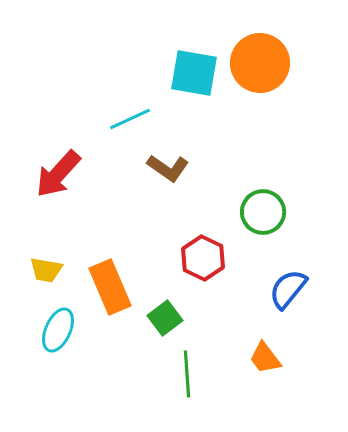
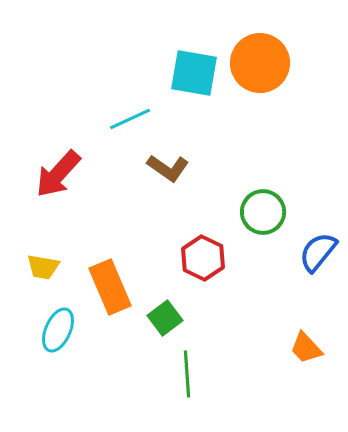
yellow trapezoid: moved 3 px left, 3 px up
blue semicircle: moved 30 px right, 37 px up
orange trapezoid: moved 41 px right, 10 px up; rotated 6 degrees counterclockwise
